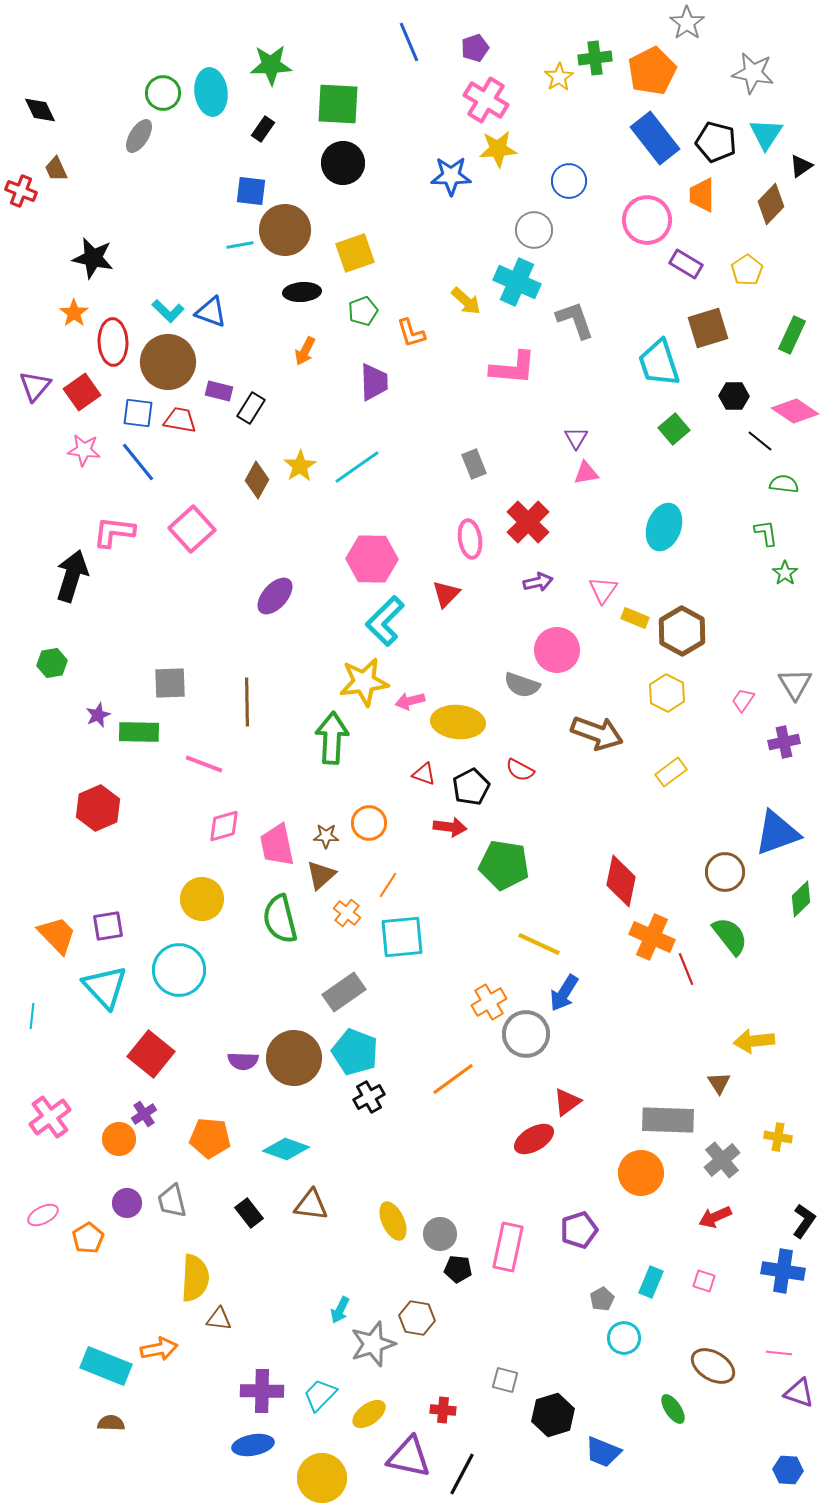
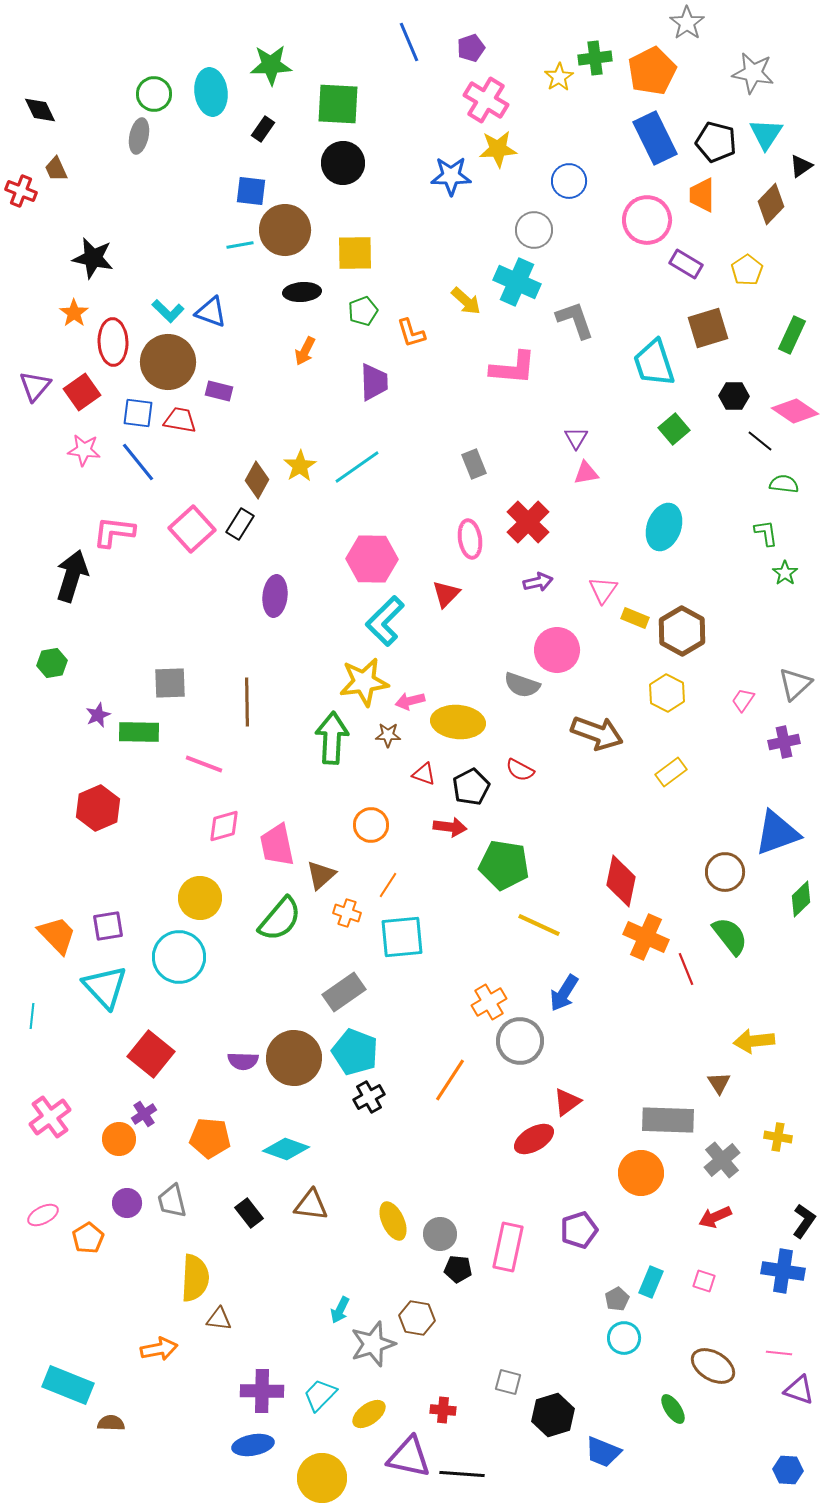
purple pentagon at (475, 48): moved 4 px left
green circle at (163, 93): moved 9 px left, 1 px down
gray ellipse at (139, 136): rotated 20 degrees counterclockwise
blue rectangle at (655, 138): rotated 12 degrees clockwise
yellow square at (355, 253): rotated 18 degrees clockwise
cyan trapezoid at (659, 363): moved 5 px left
black rectangle at (251, 408): moved 11 px left, 116 px down
purple ellipse at (275, 596): rotated 36 degrees counterclockwise
gray triangle at (795, 684): rotated 18 degrees clockwise
orange circle at (369, 823): moved 2 px right, 2 px down
brown star at (326, 836): moved 62 px right, 101 px up
yellow circle at (202, 899): moved 2 px left, 1 px up
orange cross at (347, 913): rotated 20 degrees counterclockwise
green semicircle at (280, 919): rotated 126 degrees counterclockwise
orange cross at (652, 937): moved 6 px left
yellow line at (539, 944): moved 19 px up
cyan circle at (179, 970): moved 13 px up
gray circle at (526, 1034): moved 6 px left, 7 px down
orange line at (453, 1079): moved 3 px left, 1 px down; rotated 21 degrees counterclockwise
gray pentagon at (602, 1299): moved 15 px right
cyan rectangle at (106, 1366): moved 38 px left, 19 px down
gray square at (505, 1380): moved 3 px right, 2 px down
purple triangle at (799, 1393): moved 3 px up
black line at (462, 1474): rotated 66 degrees clockwise
